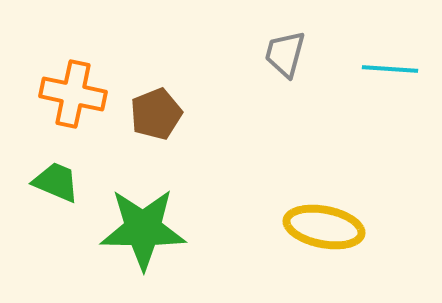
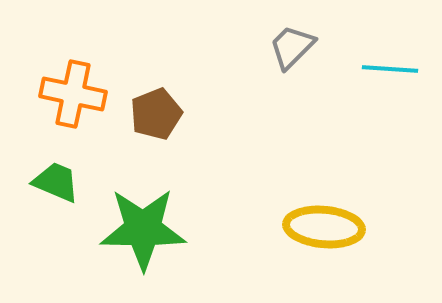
gray trapezoid: moved 7 px right, 7 px up; rotated 30 degrees clockwise
yellow ellipse: rotated 6 degrees counterclockwise
